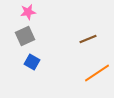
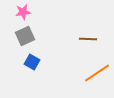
pink star: moved 5 px left
brown line: rotated 24 degrees clockwise
